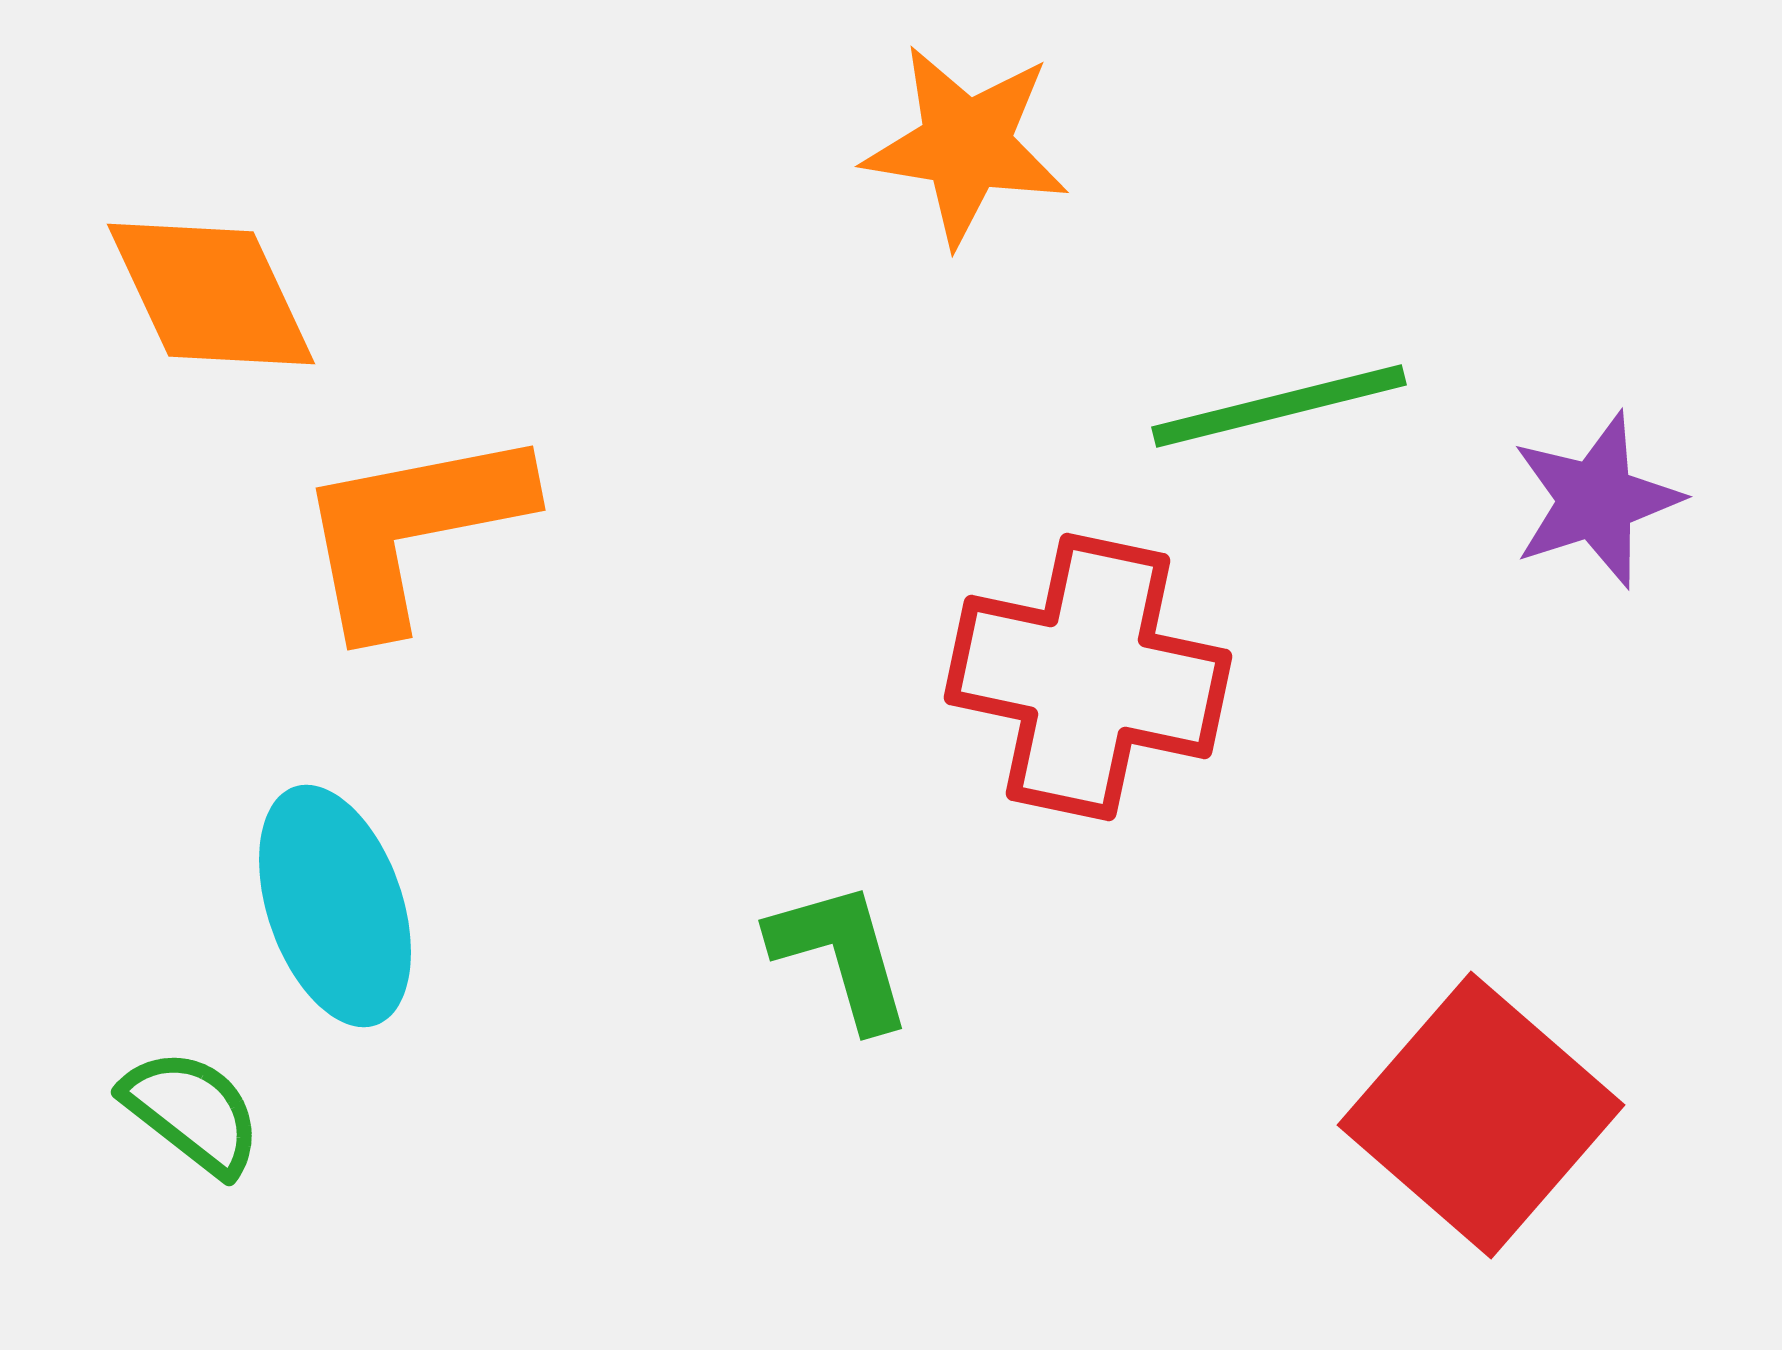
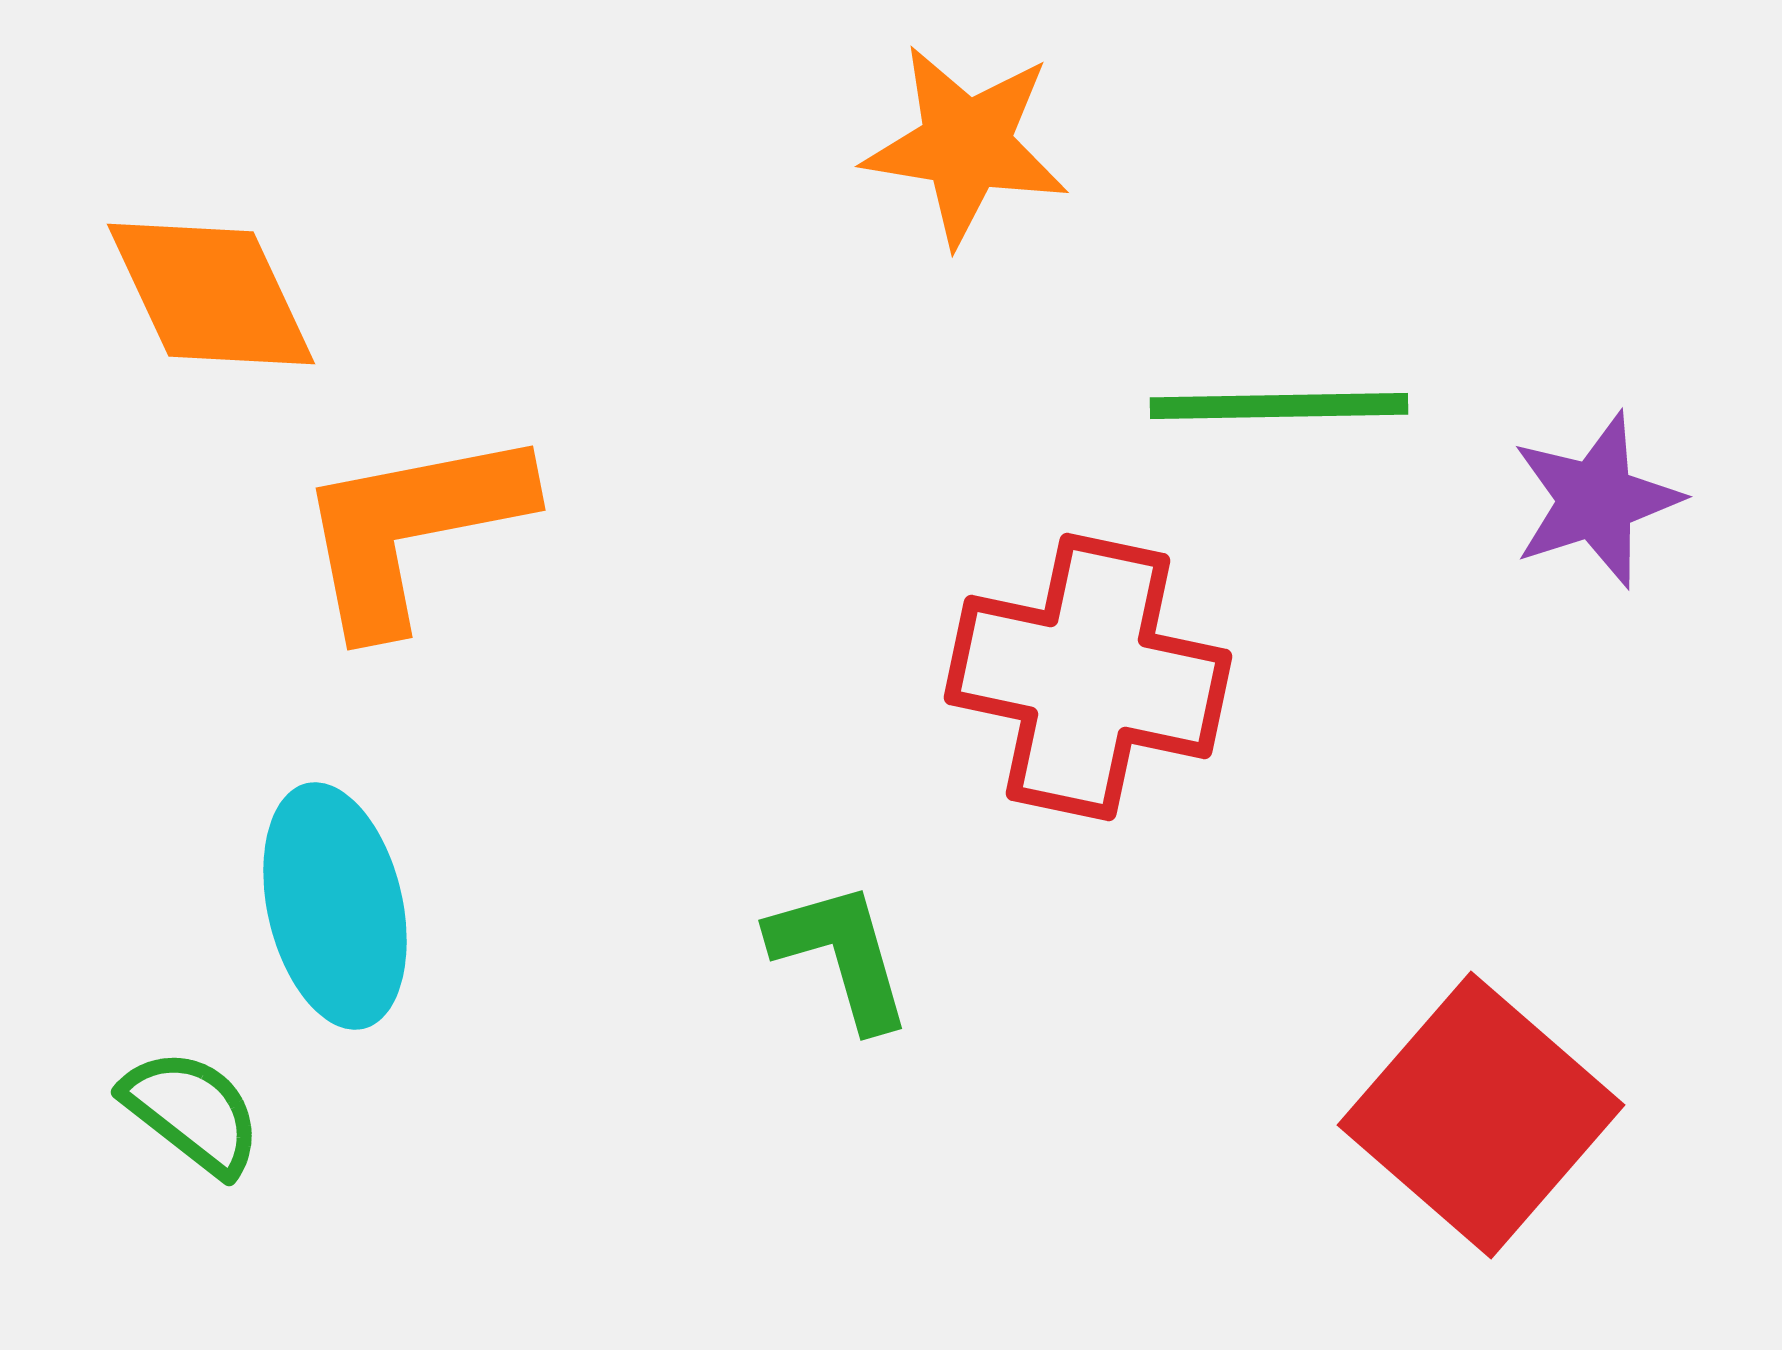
green line: rotated 13 degrees clockwise
cyan ellipse: rotated 6 degrees clockwise
